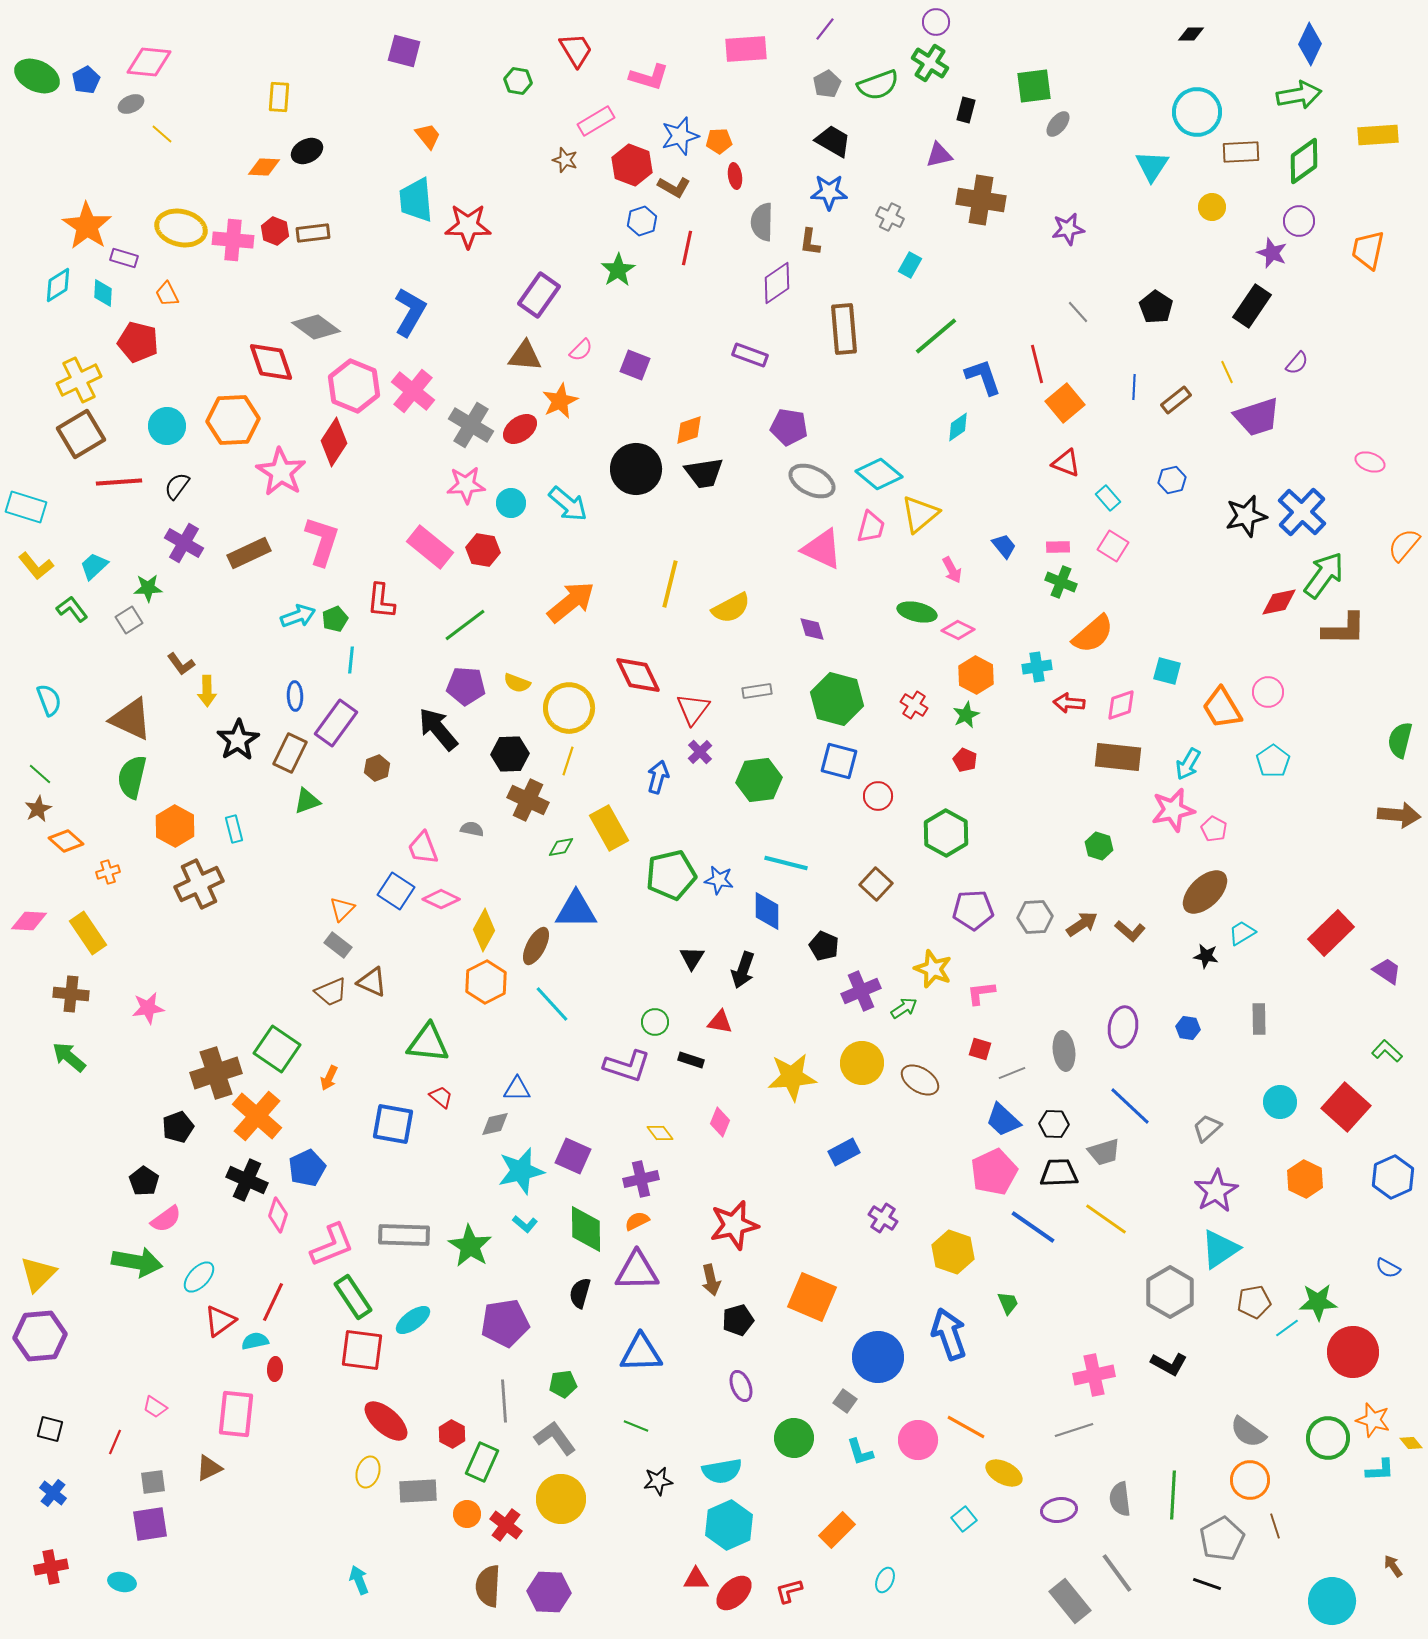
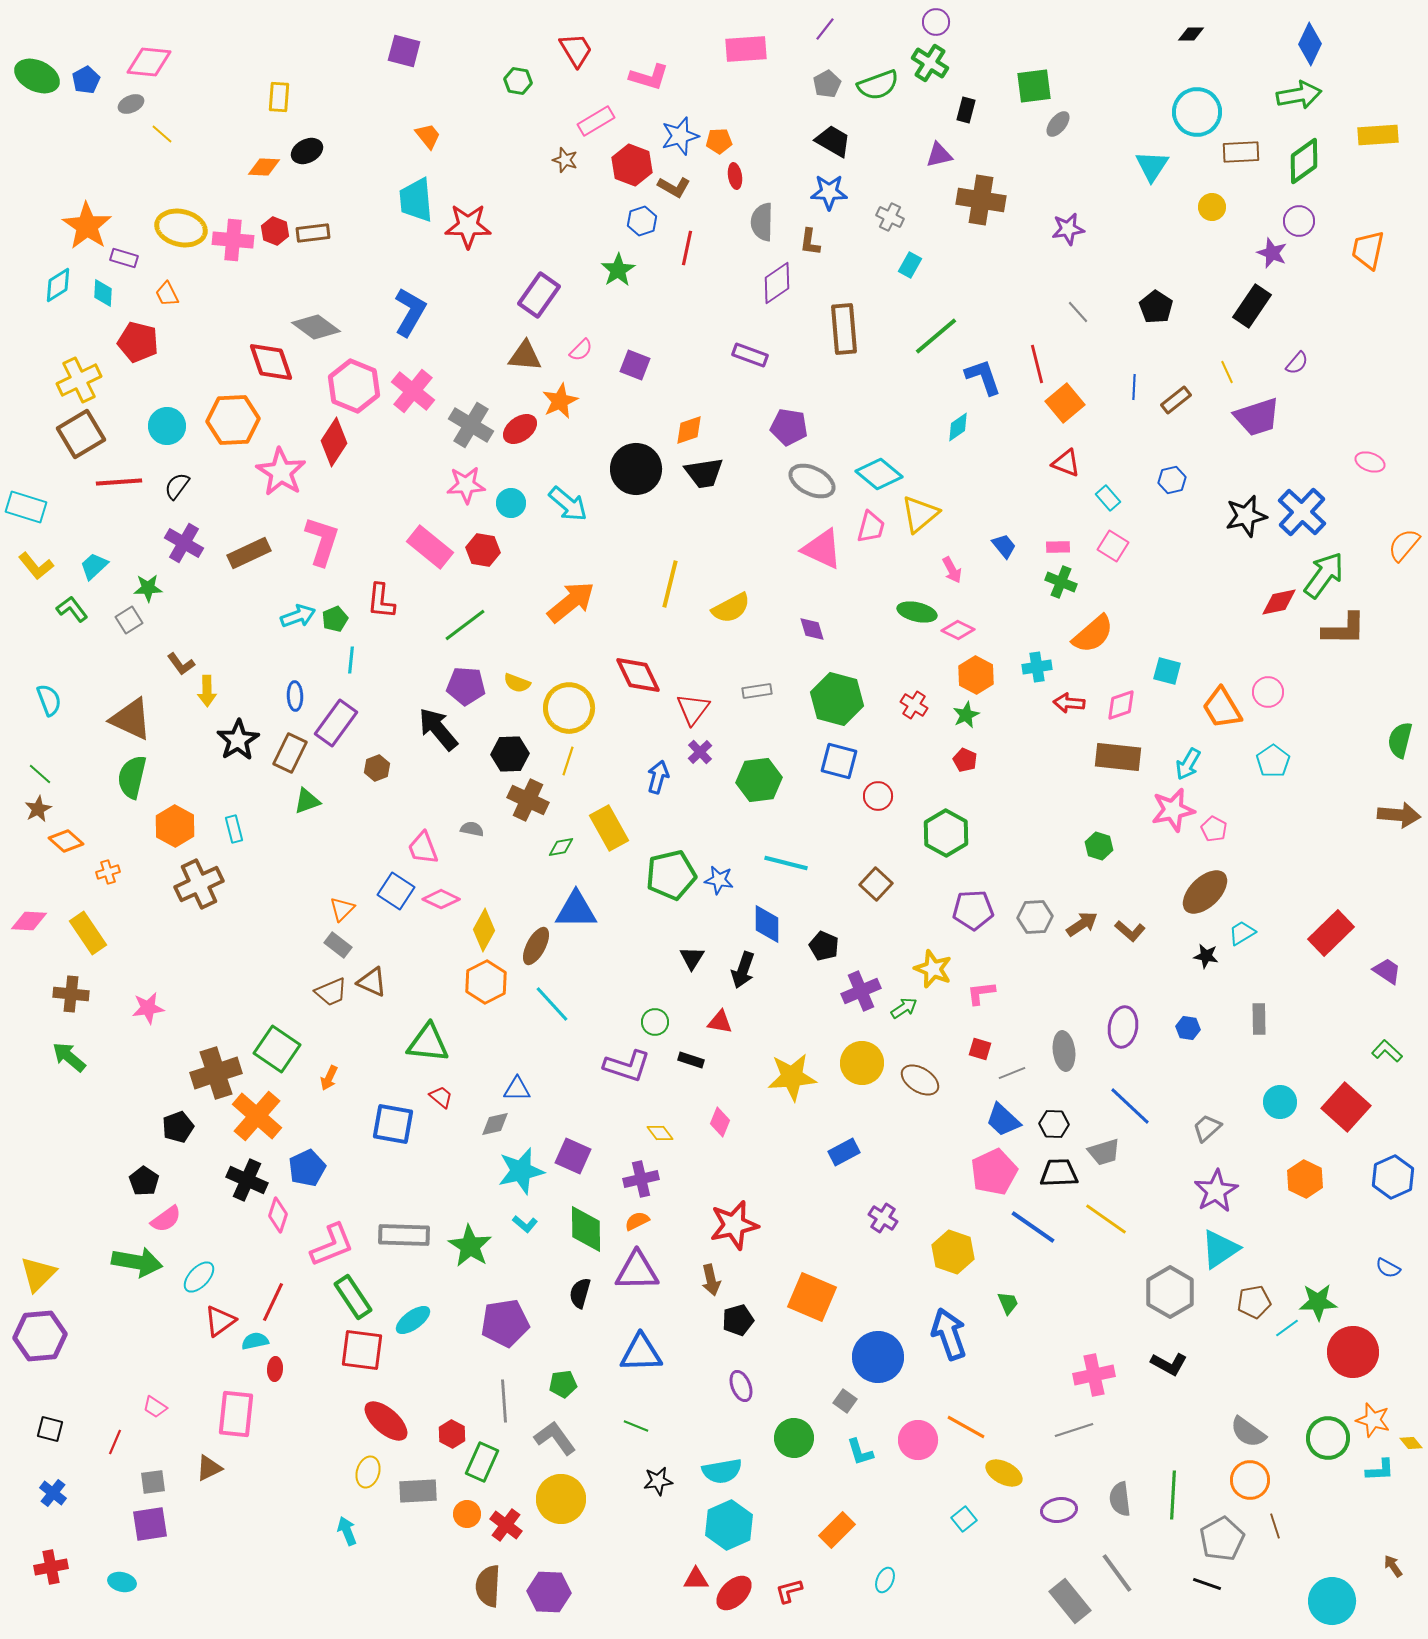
blue diamond at (767, 911): moved 13 px down
cyan arrow at (359, 1580): moved 12 px left, 49 px up
